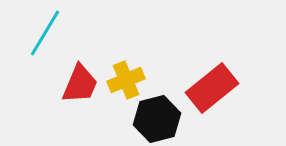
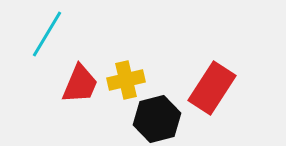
cyan line: moved 2 px right, 1 px down
yellow cross: rotated 9 degrees clockwise
red rectangle: rotated 18 degrees counterclockwise
